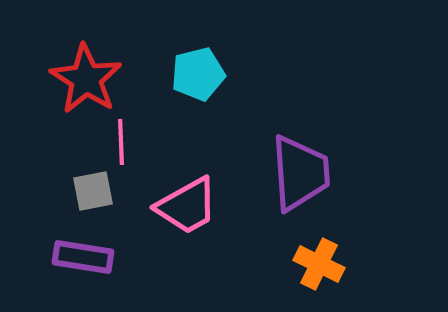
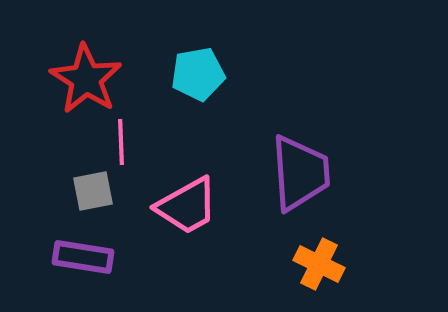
cyan pentagon: rotated 4 degrees clockwise
